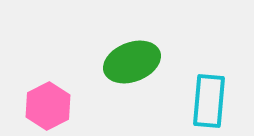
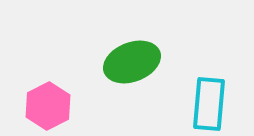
cyan rectangle: moved 3 px down
